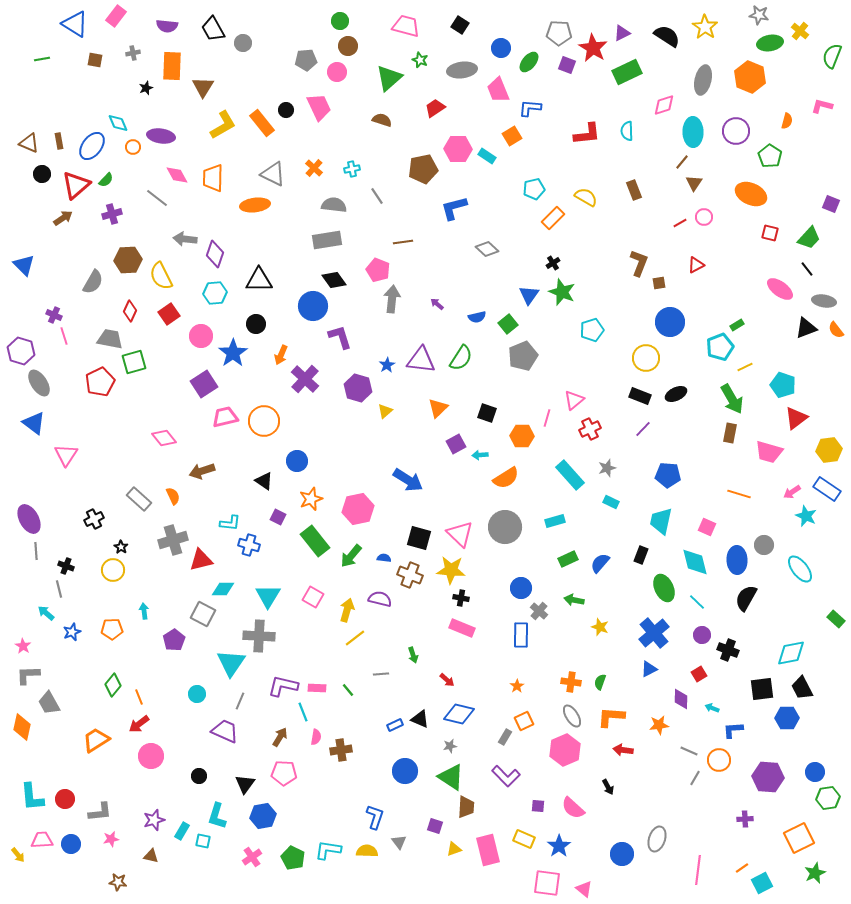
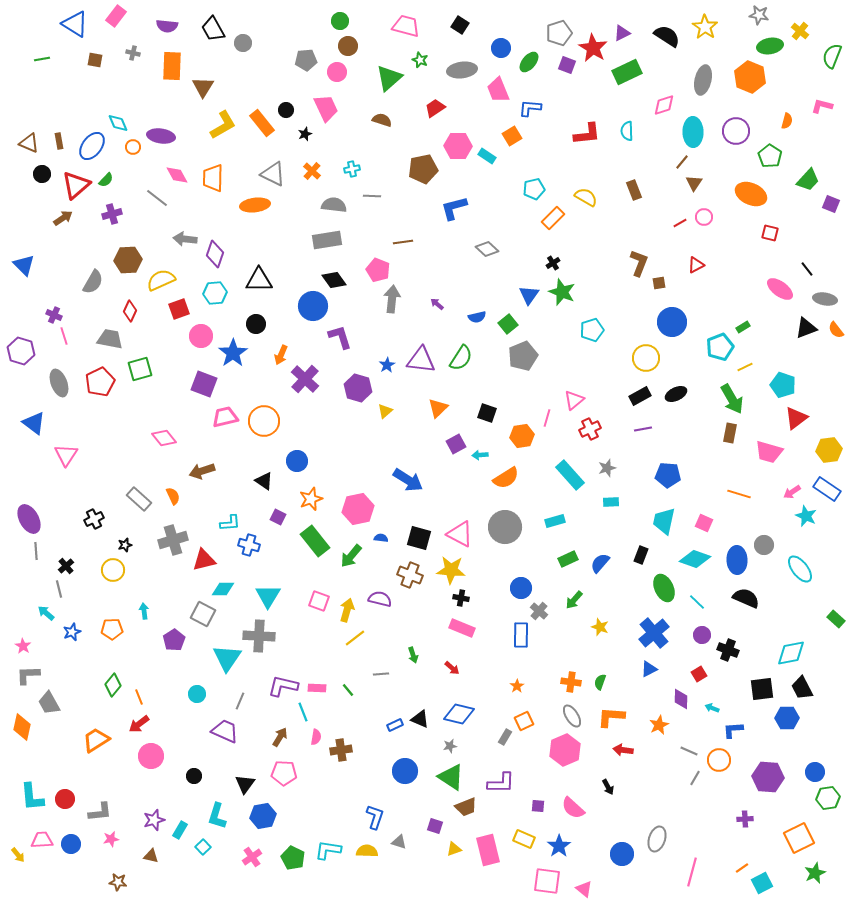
gray pentagon at (559, 33): rotated 20 degrees counterclockwise
green ellipse at (770, 43): moved 3 px down
gray cross at (133, 53): rotated 24 degrees clockwise
black star at (146, 88): moved 159 px right, 46 px down
pink trapezoid at (319, 107): moved 7 px right, 1 px down
pink hexagon at (458, 149): moved 3 px up
orange cross at (314, 168): moved 2 px left, 3 px down
gray line at (377, 196): moved 5 px left; rotated 54 degrees counterclockwise
green trapezoid at (809, 238): moved 1 px left, 58 px up
yellow semicircle at (161, 276): moved 4 px down; rotated 92 degrees clockwise
gray ellipse at (824, 301): moved 1 px right, 2 px up
red square at (169, 314): moved 10 px right, 5 px up; rotated 15 degrees clockwise
blue circle at (670, 322): moved 2 px right
green rectangle at (737, 325): moved 6 px right, 2 px down
green square at (134, 362): moved 6 px right, 7 px down
gray ellipse at (39, 383): moved 20 px right; rotated 12 degrees clockwise
purple square at (204, 384): rotated 36 degrees counterclockwise
black rectangle at (640, 396): rotated 50 degrees counterclockwise
purple line at (643, 429): rotated 36 degrees clockwise
orange hexagon at (522, 436): rotated 10 degrees counterclockwise
cyan rectangle at (611, 502): rotated 28 degrees counterclockwise
cyan trapezoid at (661, 521): moved 3 px right
cyan L-shape at (230, 523): rotated 10 degrees counterclockwise
pink square at (707, 527): moved 3 px left, 4 px up
pink triangle at (460, 534): rotated 16 degrees counterclockwise
black star at (121, 547): moved 4 px right, 2 px up; rotated 24 degrees clockwise
blue semicircle at (384, 558): moved 3 px left, 20 px up
red triangle at (201, 560): moved 3 px right
cyan diamond at (695, 562): moved 3 px up; rotated 56 degrees counterclockwise
black cross at (66, 566): rotated 28 degrees clockwise
pink square at (313, 597): moved 6 px right, 4 px down; rotated 10 degrees counterclockwise
black semicircle at (746, 598): rotated 84 degrees clockwise
green arrow at (574, 600): rotated 60 degrees counterclockwise
cyan triangle at (231, 663): moved 4 px left, 5 px up
red arrow at (447, 680): moved 5 px right, 12 px up
orange star at (659, 725): rotated 18 degrees counterclockwise
black circle at (199, 776): moved 5 px left
purple L-shape at (506, 776): moved 5 px left, 7 px down; rotated 44 degrees counterclockwise
brown trapezoid at (466, 807): rotated 65 degrees clockwise
cyan rectangle at (182, 831): moved 2 px left, 1 px up
cyan square at (203, 841): moved 6 px down; rotated 35 degrees clockwise
gray triangle at (399, 842): rotated 35 degrees counterclockwise
pink line at (698, 870): moved 6 px left, 2 px down; rotated 8 degrees clockwise
pink square at (547, 883): moved 2 px up
